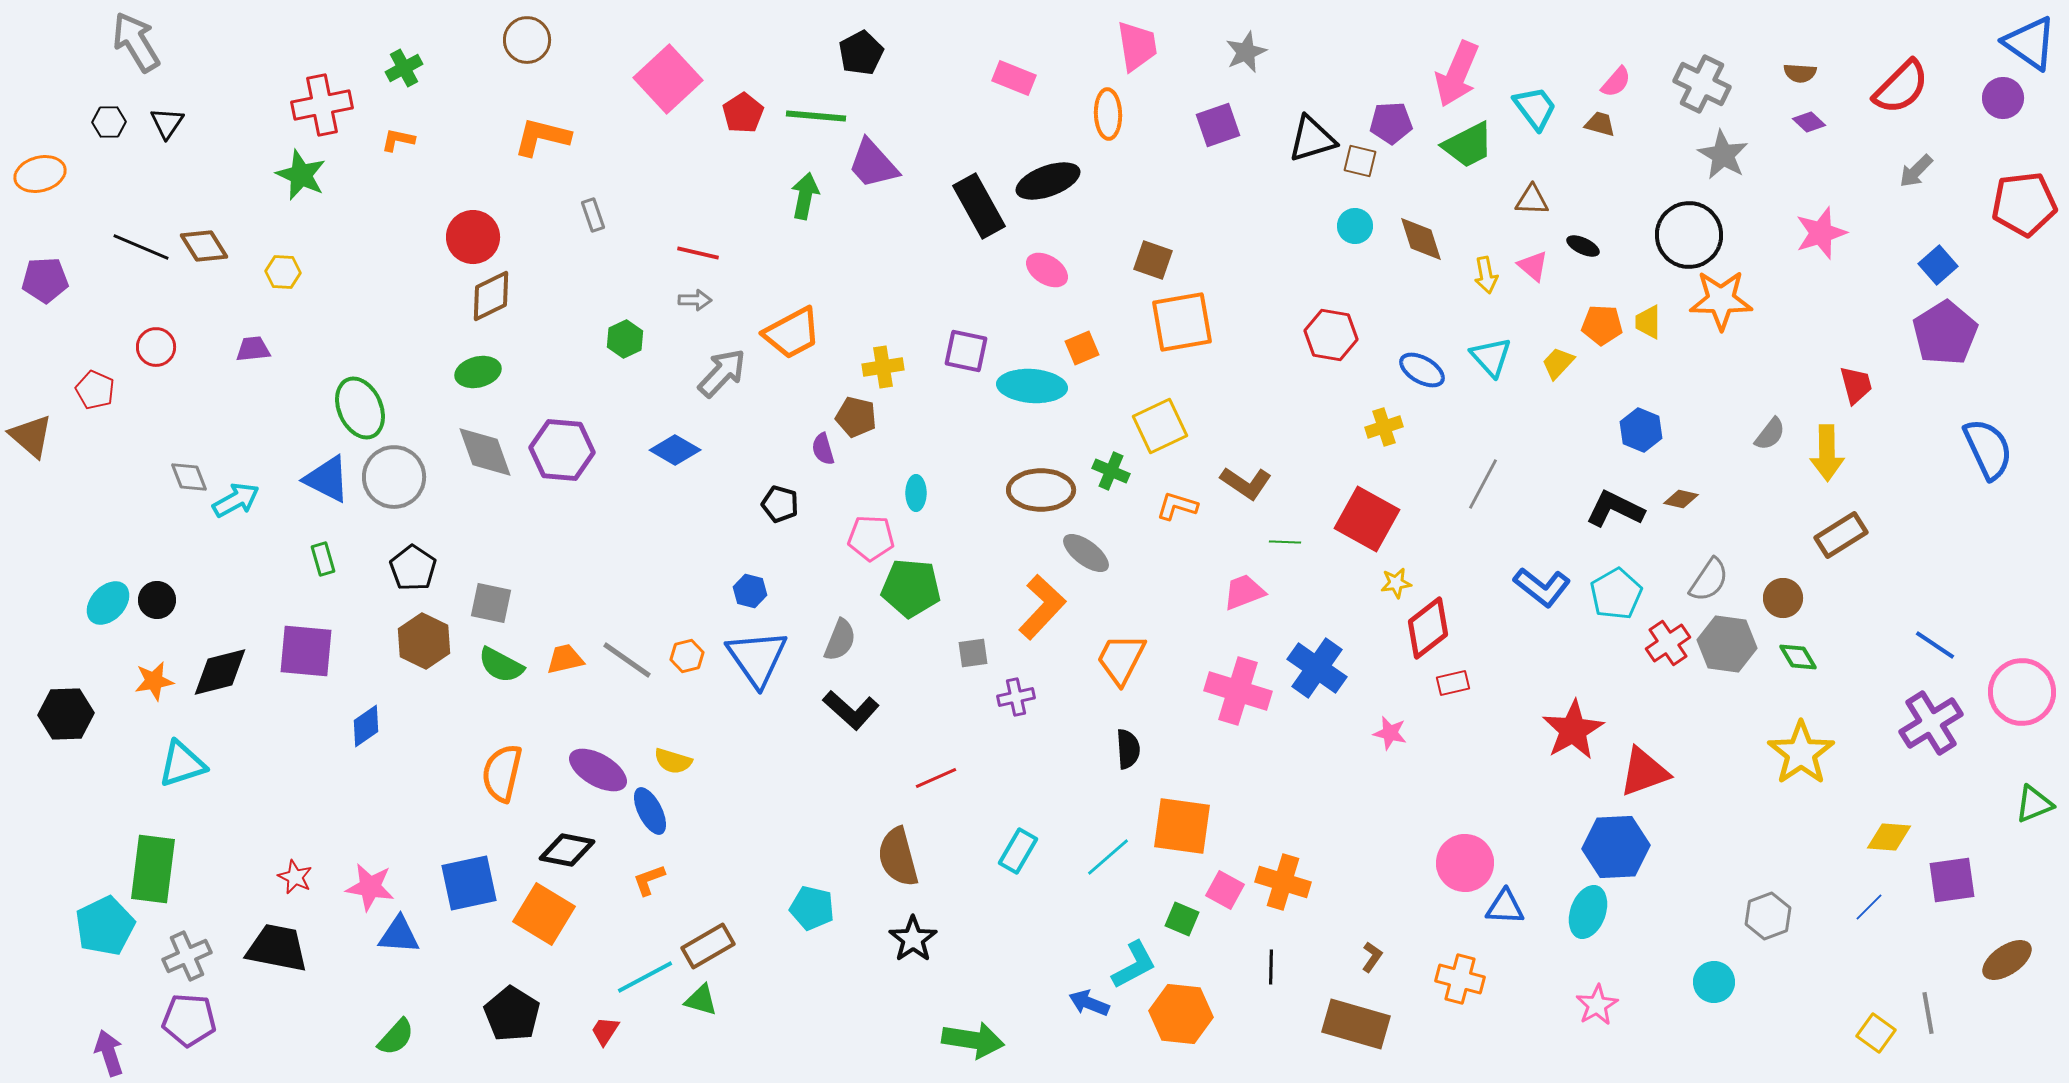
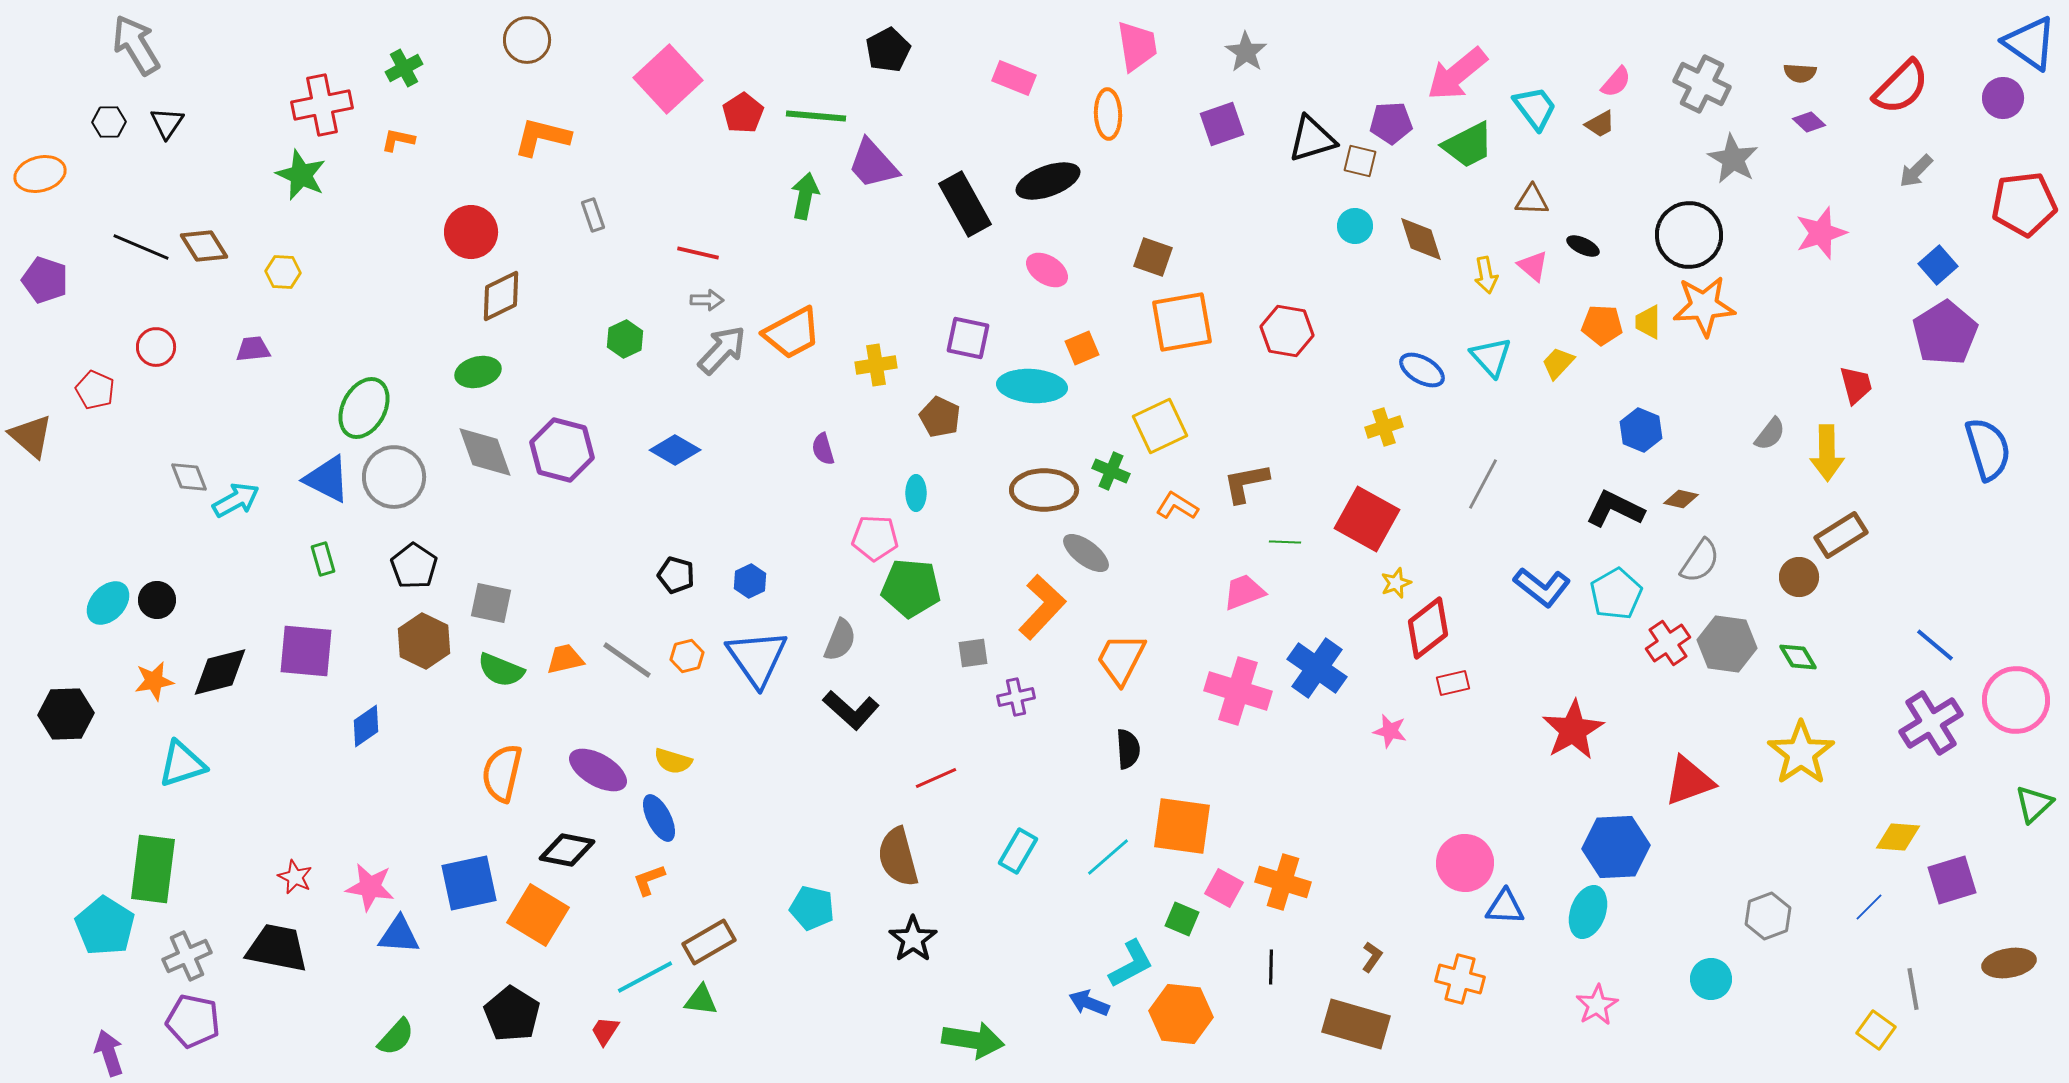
gray arrow at (136, 42): moved 3 px down
gray star at (1246, 52): rotated 15 degrees counterclockwise
black pentagon at (861, 53): moved 27 px right, 3 px up
pink arrow at (1457, 74): rotated 28 degrees clockwise
brown trapezoid at (1600, 124): rotated 136 degrees clockwise
purple square at (1218, 125): moved 4 px right, 1 px up
gray star at (1723, 155): moved 10 px right, 4 px down
black rectangle at (979, 206): moved 14 px left, 2 px up
red circle at (473, 237): moved 2 px left, 5 px up
brown square at (1153, 260): moved 3 px up
purple pentagon at (45, 280): rotated 21 degrees clockwise
brown diamond at (491, 296): moved 10 px right
gray arrow at (695, 300): moved 12 px right
orange star at (1721, 300): moved 17 px left, 6 px down; rotated 4 degrees counterclockwise
red hexagon at (1331, 335): moved 44 px left, 4 px up
purple square at (966, 351): moved 2 px right, 13 px up
yellow cross at (883, 367): moved 7 px left, 2 px up
gray arrow at (722, 373): moved 23 px up
green ellipse at (360, 408): moved 4 px right; rotated 52 degrees clockwise
brown pentagon at (856, 417): moved 84 px right; rotated 12 degrees clockwise
blue semicircle at (1988, 449): rotated 8 degrees clockwise
purple hexagon at (562, 450): rotated 10 degrees clockwise
brown L-shape at (1246, 483): rotated 135 degrees clockwise
brown ellipse at (1041, 490): moved 3 px right
black pentagon at (780, 504): moved 104 px left, 71 px down
orange L-shape at (1177, 506): rotated 15 degrees clockwise
pink pentagon at (871, 538): moved 4 px right
black pentagon at (413, 568): moved 1 px right, 2 px up
gray semicircle at (1709, 580): moved 9 px left, 19 px up
yellow star at (1396, 583): rotated 12 degrees counterclockwise
blue hexagon at (750, 591): moved 10 px up; rotated 20 degrees clockwise
brown circle at (1783, 598): moved 16 px right, 21 px up
blue line at (1935, 645): rotated 6 degrees clockwise
green semicircle at (501, 665): moved 5 px down; rotated 6 degrees counterclockwise
pink circle at (2022, 692): moved 6 px left, 8 px down
pink star at (1390, 733): moved 2 px up
red triangle at (1644, 772): moved 45 px right, 9 px down
green triangle at (2034, 804): rotated 21 degrees counterclockwise
blue ellipse at (650, 811): moved 9 px right, 7 px down
yellow diamond at (1889, 837): moved 9 px right
purple square at (1952, 880): rotated 9 degrees counterclockwise
pink square at (1225, 890): moved 1 px left, 2 px up
orange square at (544, 914): moved 6 px left, 1 px down
cyan pentagon at (105, 926): rotated 14 degrees counterclockwise
brown rectangle at (708, 946): moved 1 px right, 4 px up
brown ellipse at (2007, 960): moved 2 px right, 3 px down; rotated 24 degrees clockwise
cyan L-shape at (1134, 965): moved 3 px left, 1 px up
cyan circle at (1714, 982): moved 3 px left, 3 px up
green triangle at (701, 1000): rotated 9 degrees counterclockwise
gray line at (1928, 1013): moved 15 px left, 24 px up
purple pentagon at (189, 1020): moved 4 px right, 1 px down; rotated 8 degrees clockwise
yellow square at (1876, 1033): moved 3 px up
